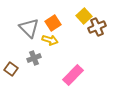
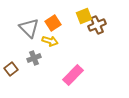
yellow square: rotated 21 degrees clockwise
brown cross: moved 2 px up
yellow arrow: moved 1 px down
brown square: rotated 16 degrees clockwise
